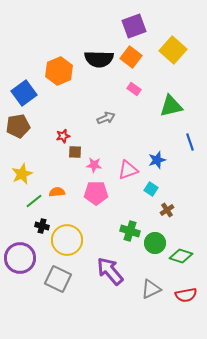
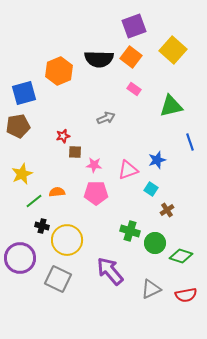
blue square: rotated 20 degrees clockwise
